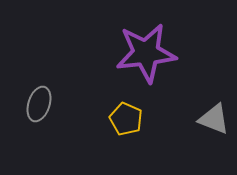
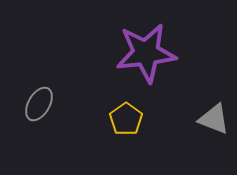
gray ellipse: rotated 12 degrees clockwise
yellow pentagon: rotated 12 degrees clockwise
